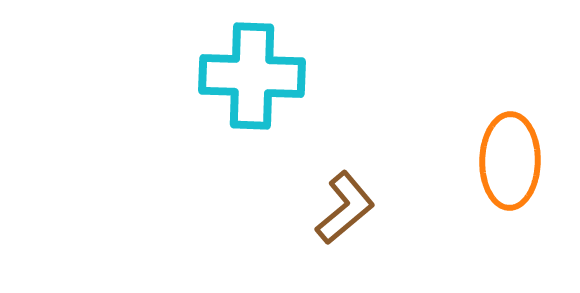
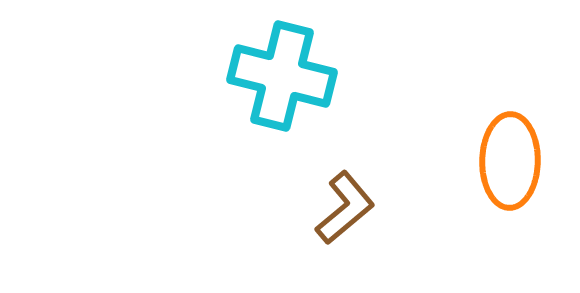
cyan cross: moved 30 px right; rotated 12 degrees clockwise
